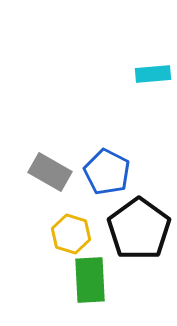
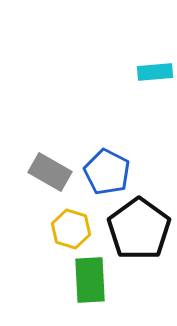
cyan rectangle: moved 2 px right, 2 px up
yellow hexagon: moved 5 px up
